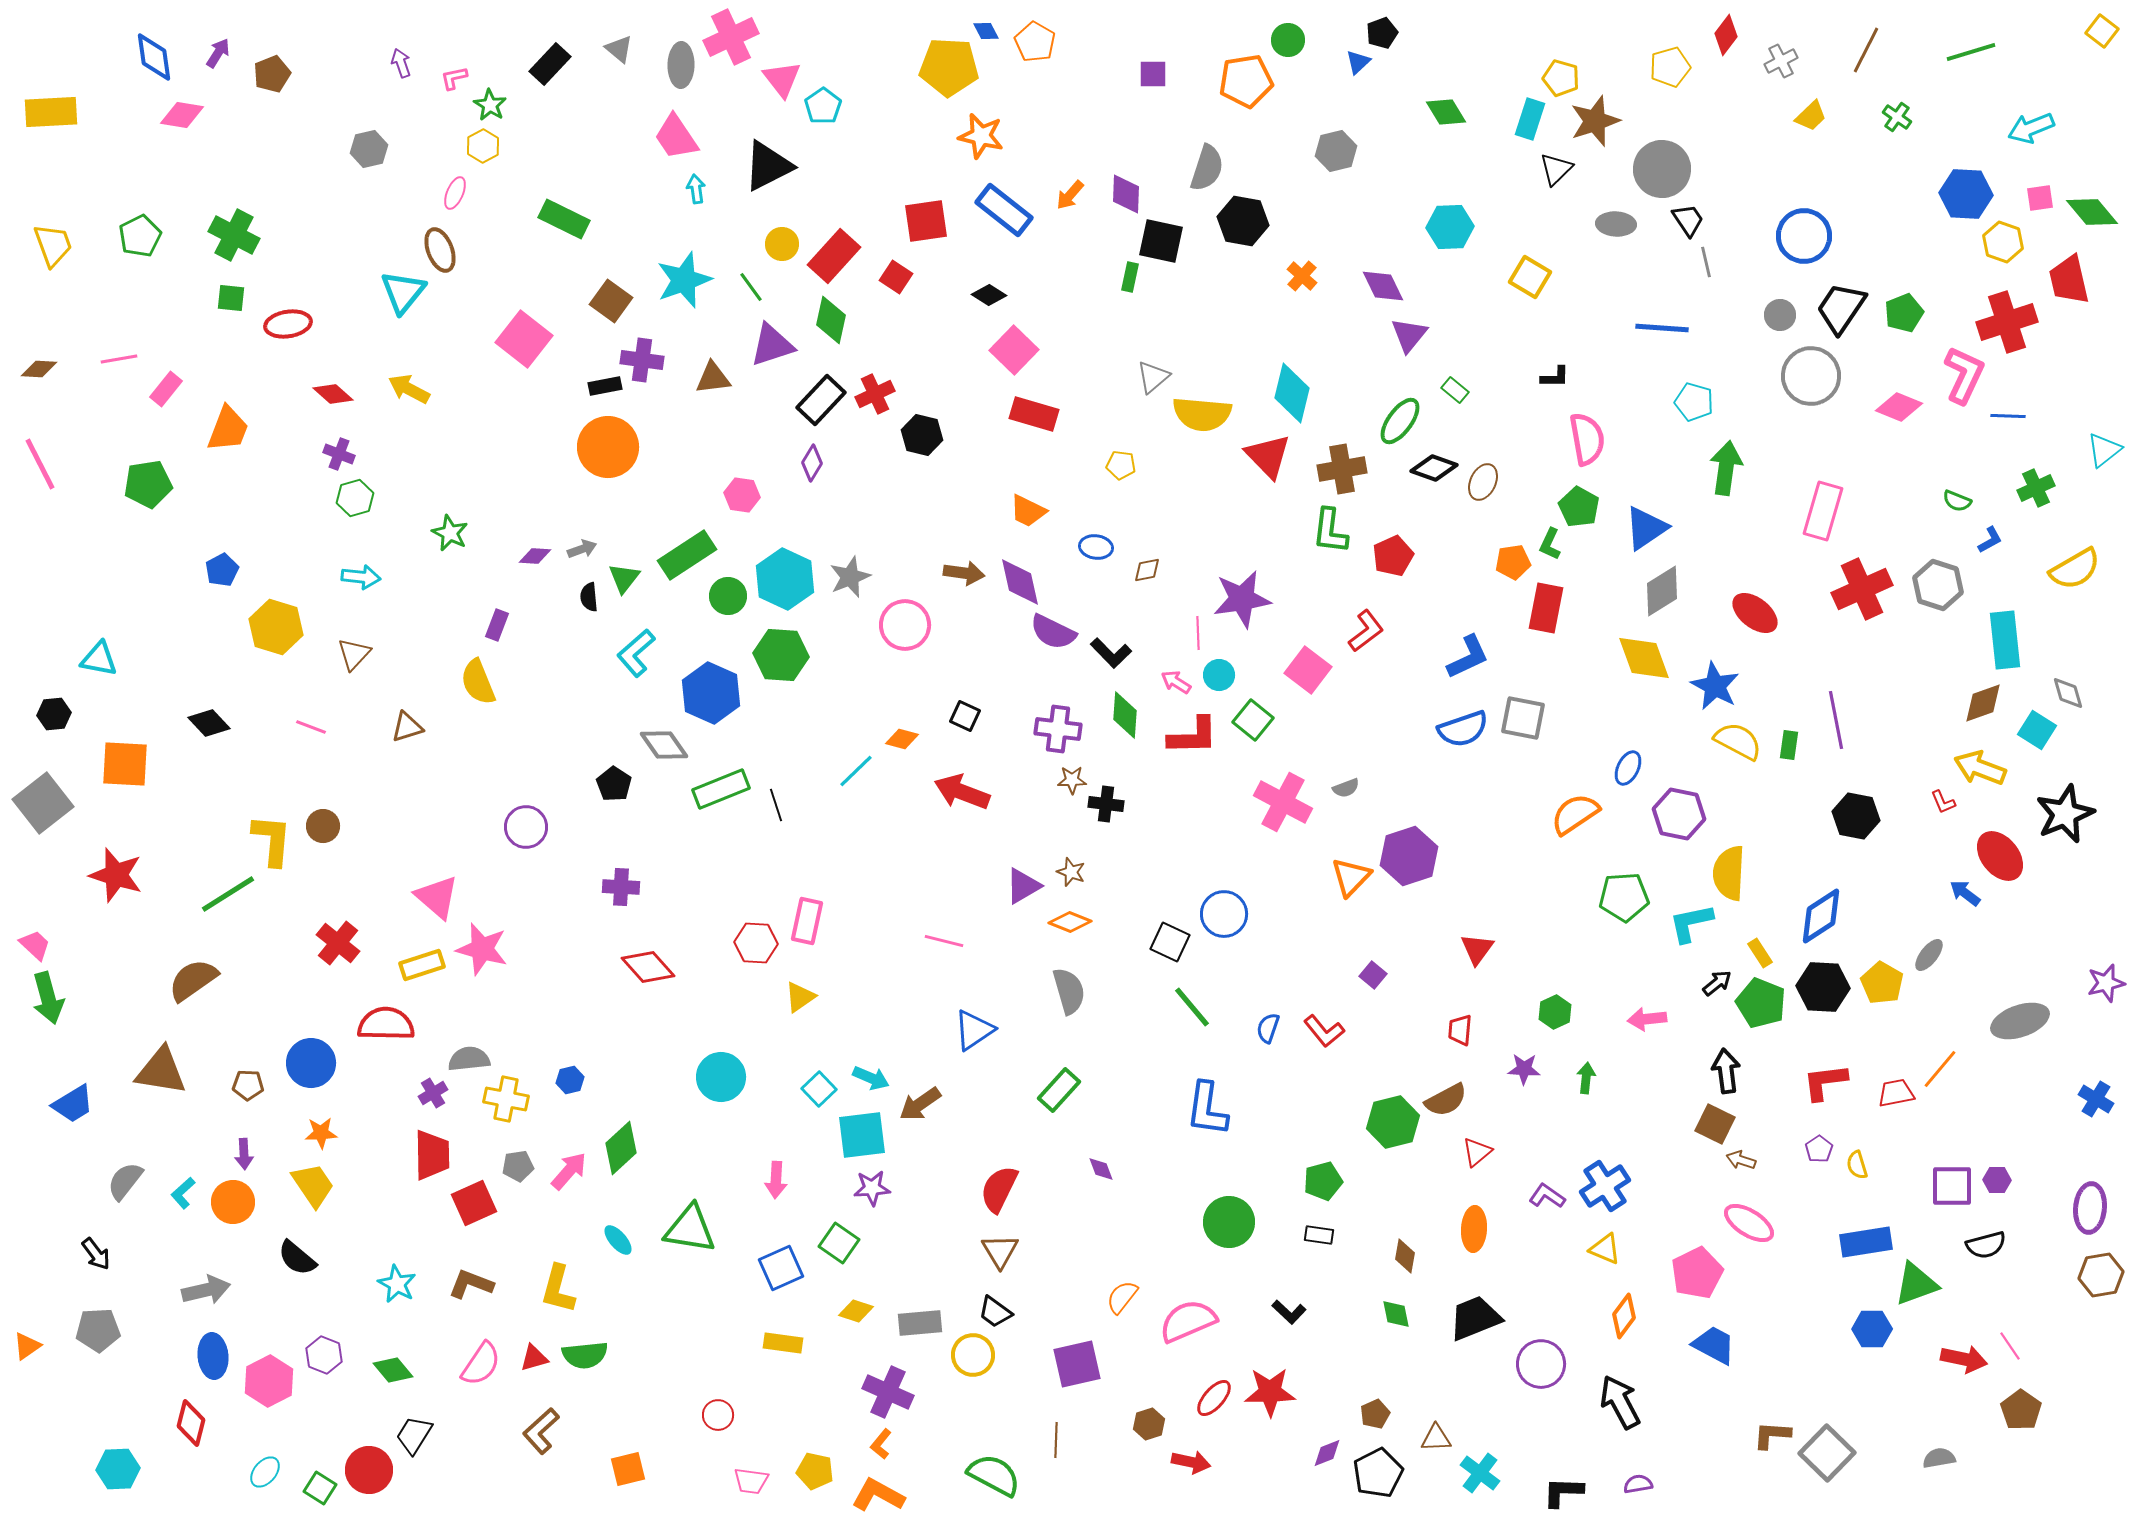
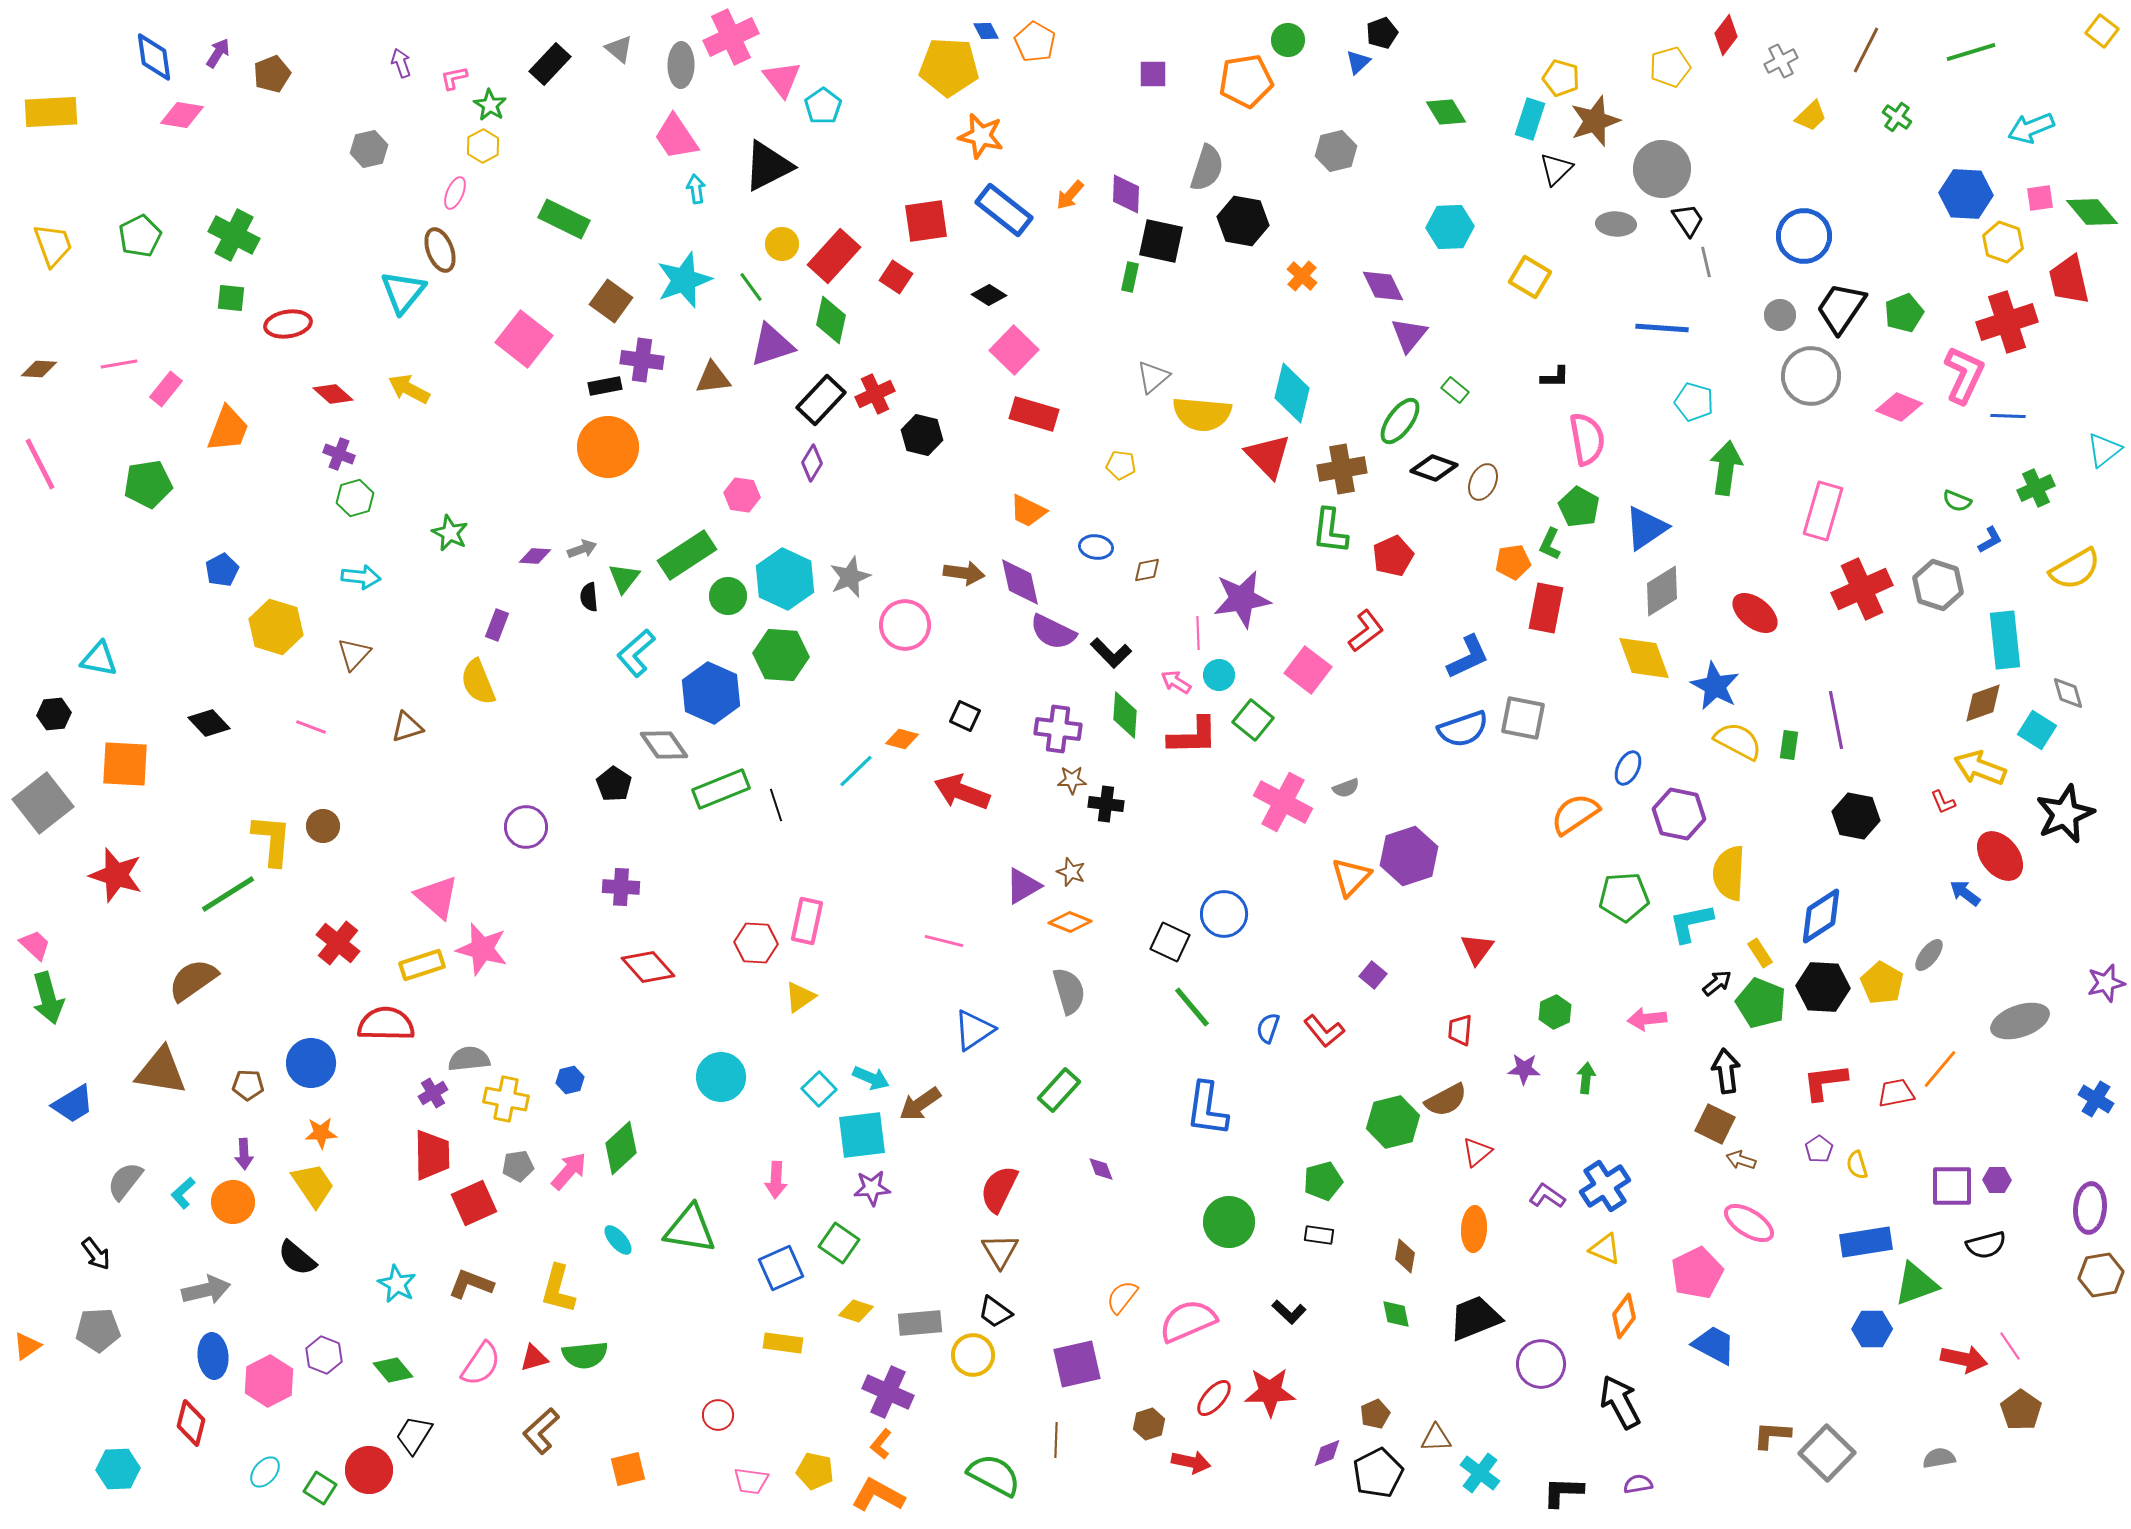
pink line at (119, 359): moved 5 px down
